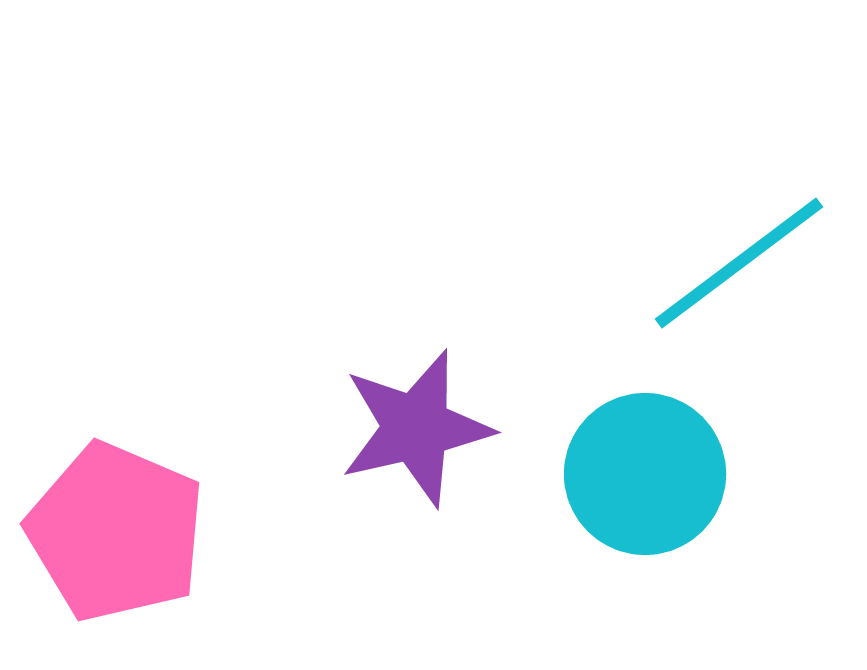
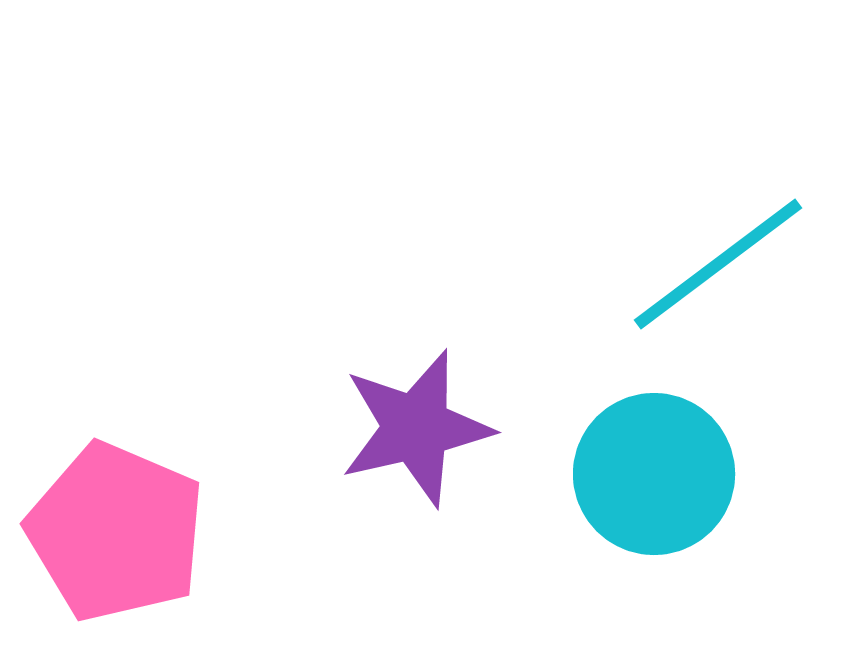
cyan line: moved 21 px left, 1 px down
cyan circle: moved 9 px right
